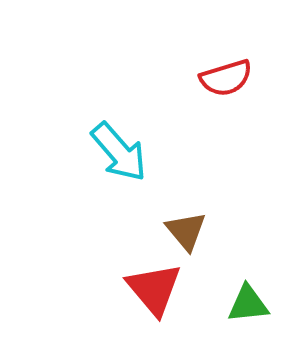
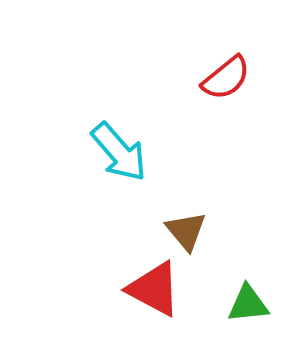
red semicircle: rotated 22 degrees counterclockwise
red triangle: rotated 22 degrees counterclockwise
